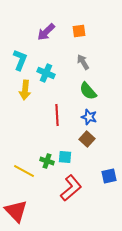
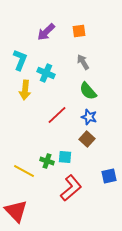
red line: rotated 50 degrees clockwise
